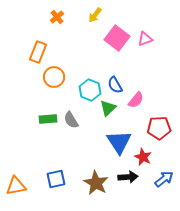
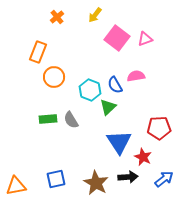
pink semicircle: moved 24 px up; rotated 138 degrees counterclockwise
green triangle: moved 1 px up
